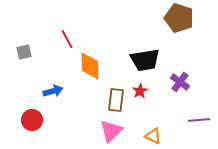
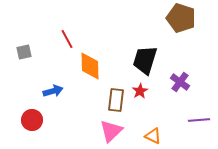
brown pentagon: moved 2 px right
black trapezoid: rotated 116 degrees clockwise
